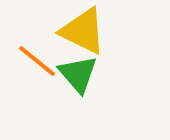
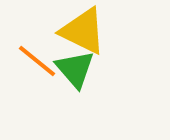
green triangle: moved 3 px left, 5 px up
